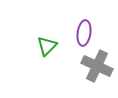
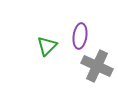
purple ellipse: moved 4 px left, 3 px down
